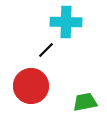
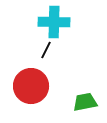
cyan cross: moved 12 px left
black line: rotated 18 degrees counterclockwise
